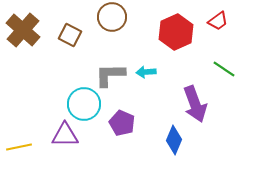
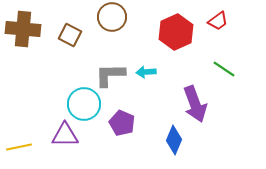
brown cross: moved 1 px up; rotated 36 degrees counterclockwise
